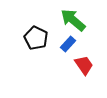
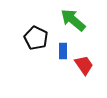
blue rectangle: moved 5 px left, 7 px down; rotated 42 degrees counterclockwise
